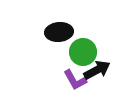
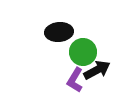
purple L-shape: rotated 60 degrees clockwise
